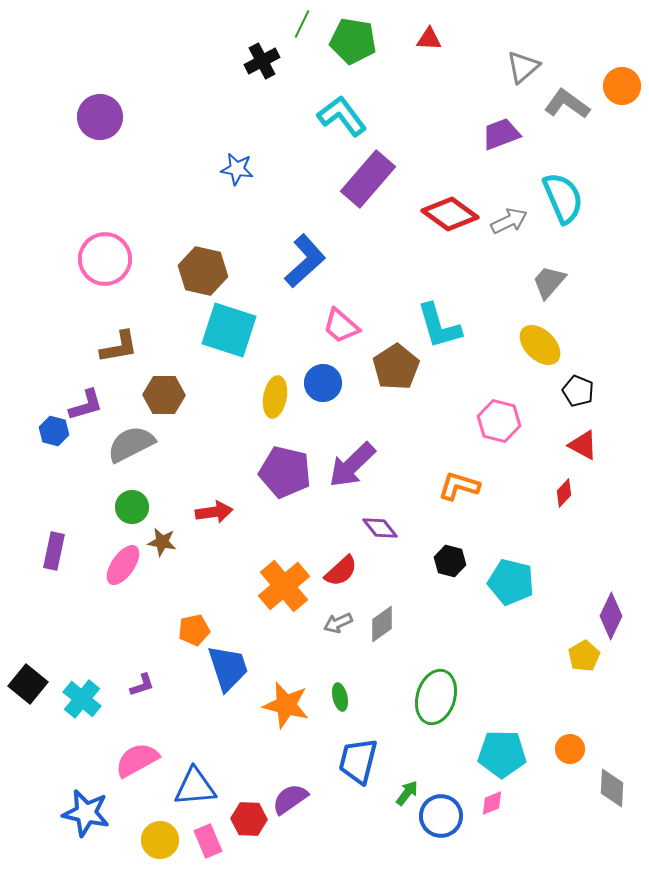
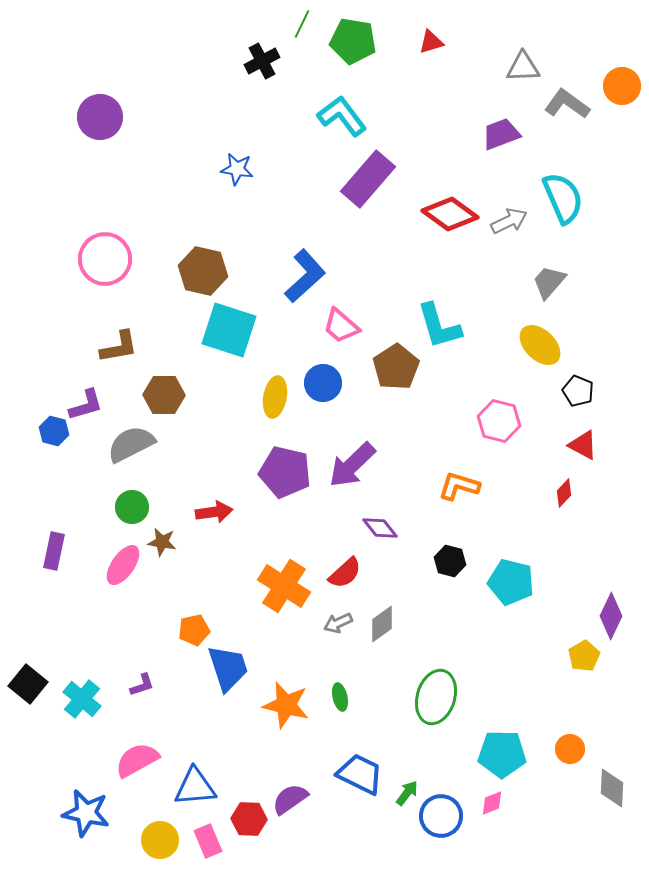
red triangle at (429, 39): moved 2 px right, 3 px down; rotated 20 degrees counterclockwise
gray triangle at (523, 67): rotated 39 degrees clockwise
blue L-shape at (305, 261): moved 15 px down
red semicircle at (341, 571): moved 4 px right, 2 px down
orange cross at (284, 586): rotated 18 degrees counterclockwise
blue trapezoid at (358, 761): moved 2 px right, 13 px down; rotated 102 degrees clockwise
